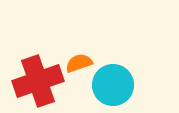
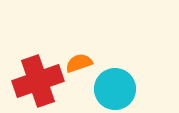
cyan circle: moved 2 px right, 4 px down
